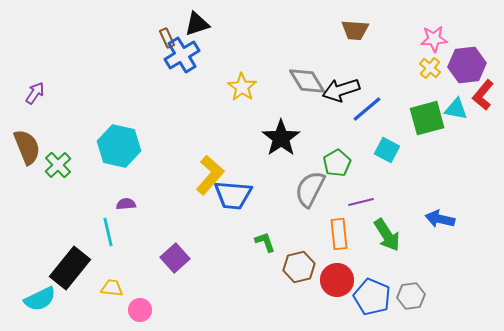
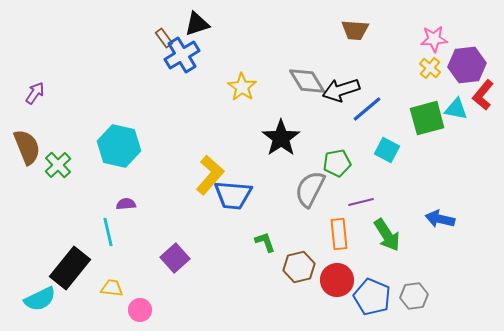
brown rectangle: moved 3 px left; rotated 12 degrees counterclockwise
green pentagon: rotated 20 degrees clockwise
gray hexagon: moved 3 px right
